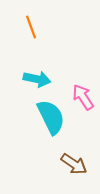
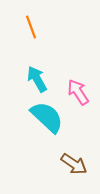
cyan arrow: rotated 132 degrees counterclockwise
pink arrow: moved 5 px left, 5 px up
cyan semicircle: moved 4 px left; rotated 21 degrees counterclockwise
